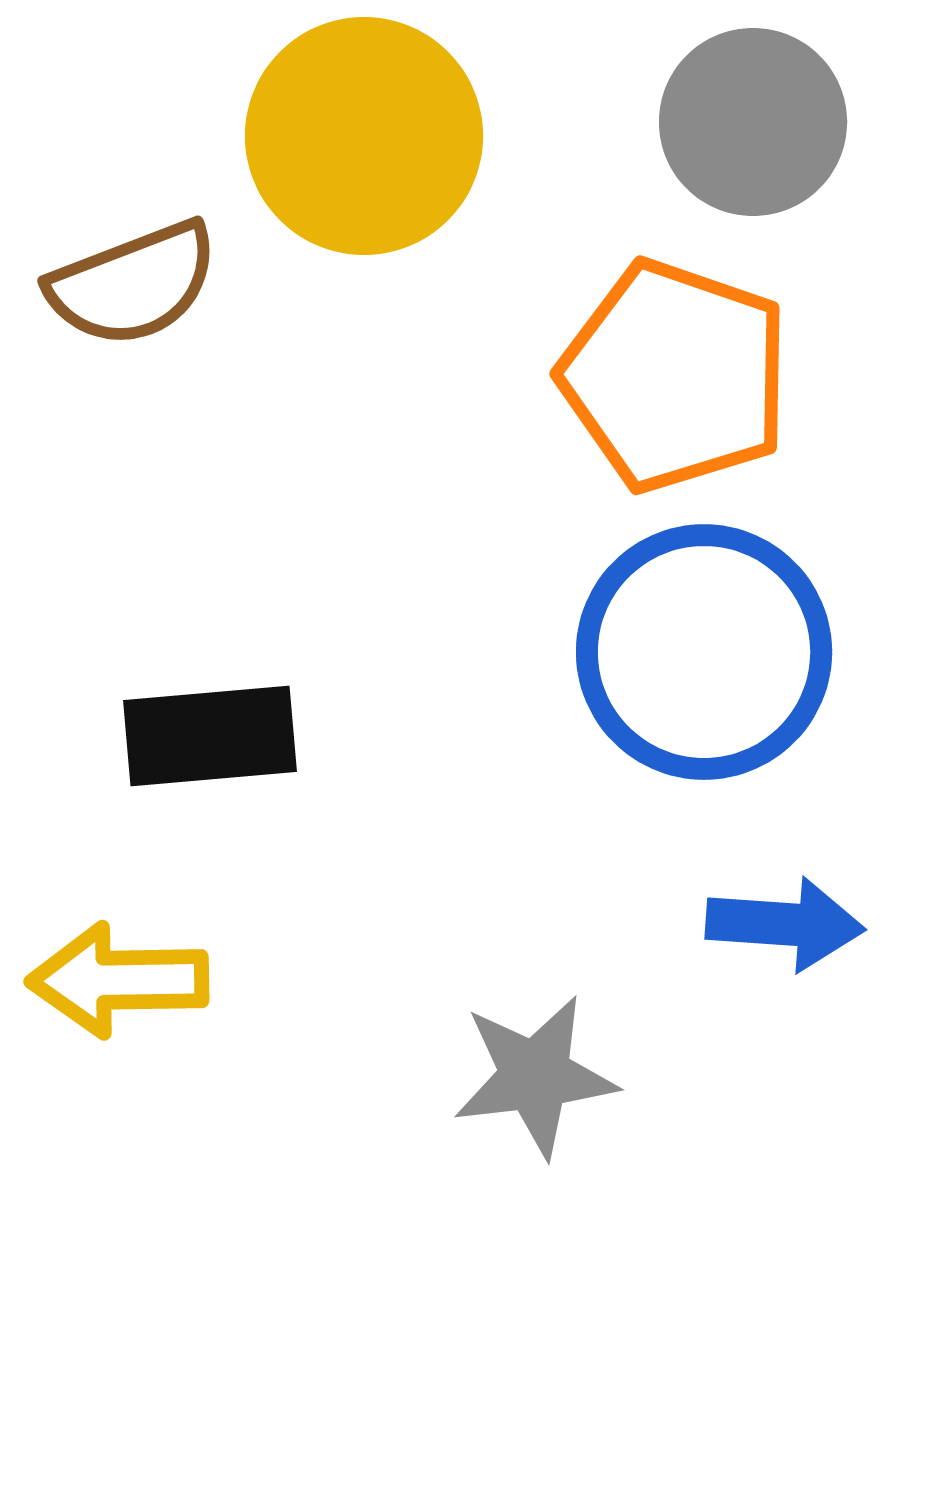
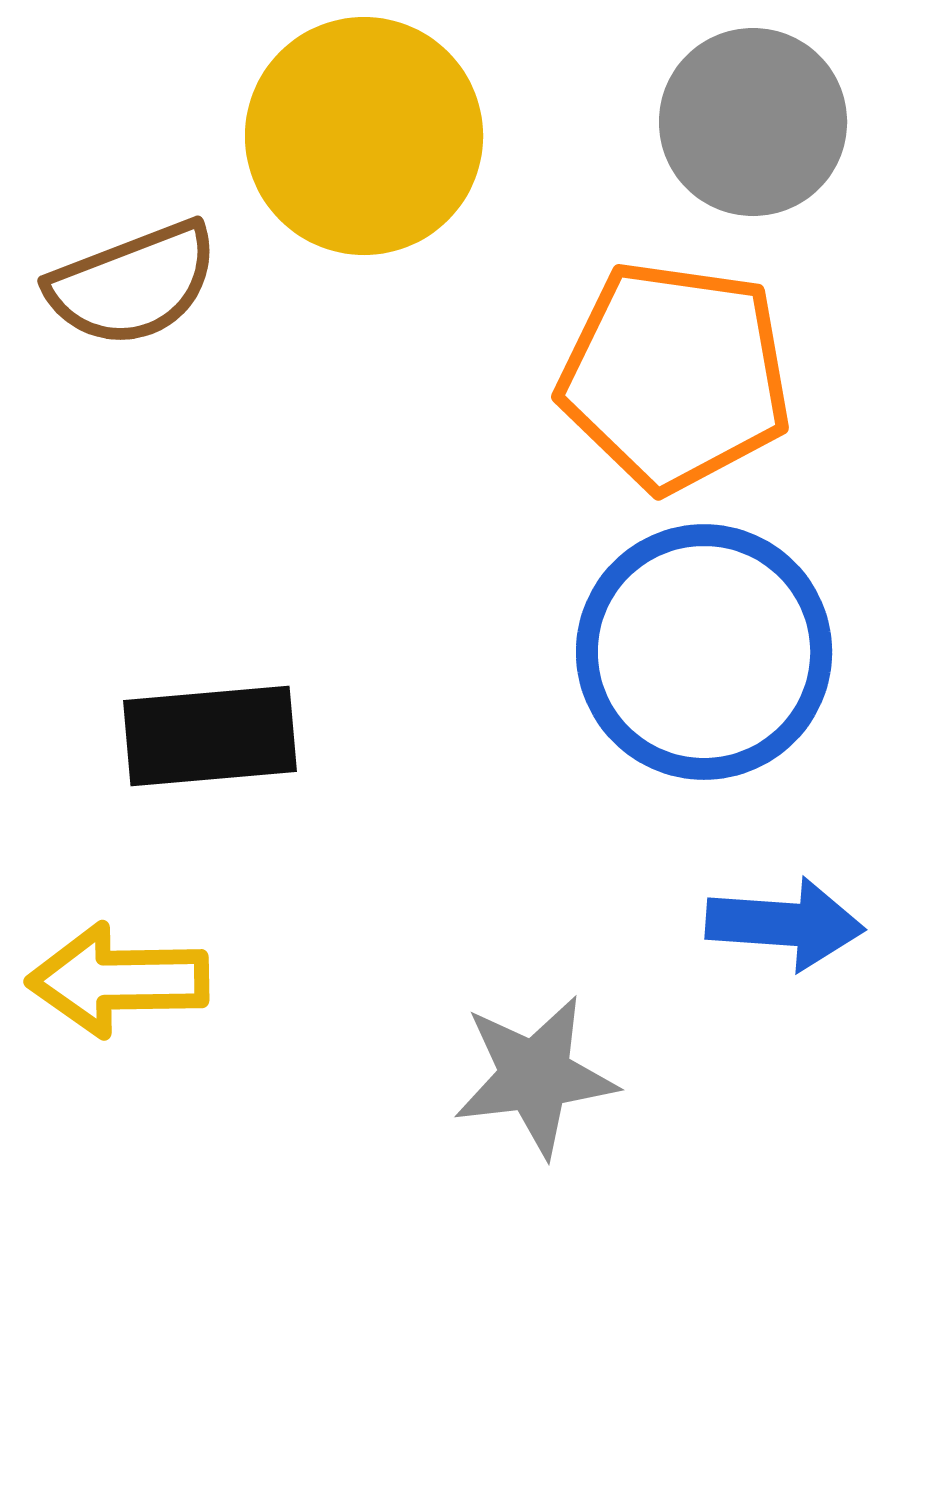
orange pentagon: rotated 11 degrees counterclockwise
